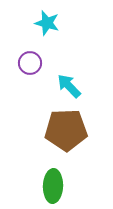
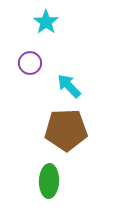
cyan star: moved 1 px left, 1 px up; rotated 20 degrees clockwise
green ellipse: moved 4 px left, 5 px up
